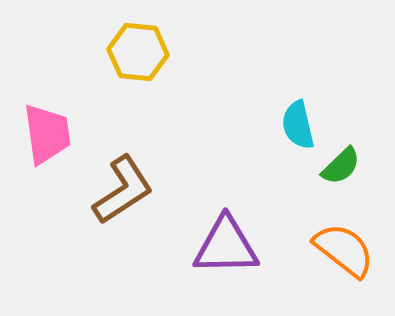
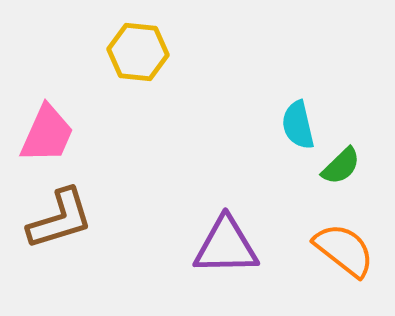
pink trapezoid: rotated 32 degrees clockwise
brown L-shape: moved 63 px left, 29 px down; rotated 16 degrees clockwise
